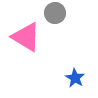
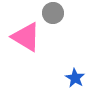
gray circle: moved 2 px left
